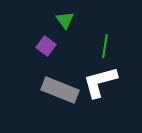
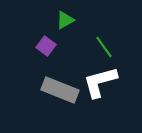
green triangle: rotated 36 degrees clockwise
green line: moved 1 px left, 1 px down; rotated 45 degrees counterclockwise
